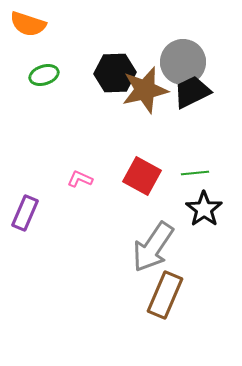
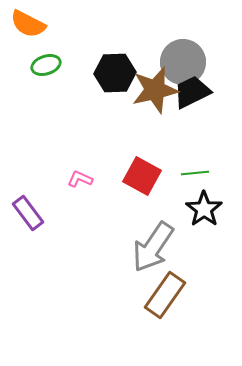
orange semicircle: rotated 9 degrees clockwise
green ellipse: moved 2 px right, 10 px up
brown star: moved 10 px right
purple rectangle: moved 3 px right; rotated 60 degrees counterclockwise
brown rectangle: rotated 12 degrees clockwise
